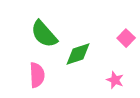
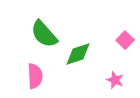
pink square: moved 1 px left, 2 px down
pink semicircle: moved 2 px left, 1 px down
